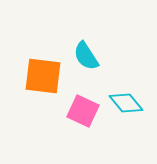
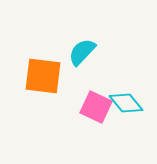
cyan semicircle: moved 4 px left, 4 px up; rotated 76 degrees clockwise
pink square: moved 13 px right, 4 px up
